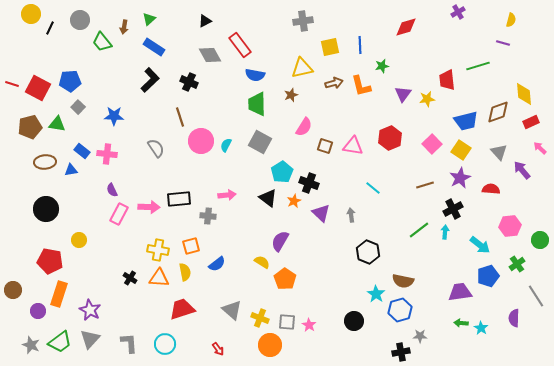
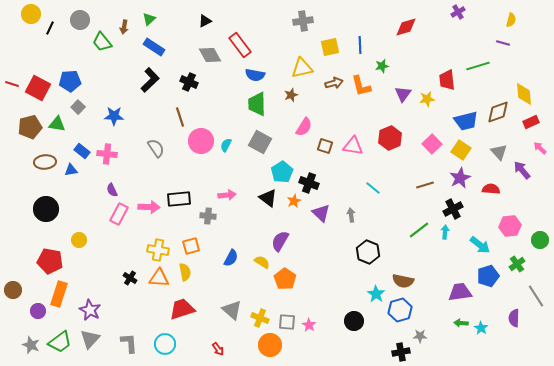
blue semicircle at (217, 264): moved 14 px right, 6 px up; rotated 24 degrees counterclockwise
